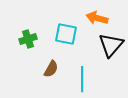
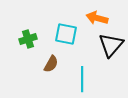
brown semicircle: moved 5 px up
